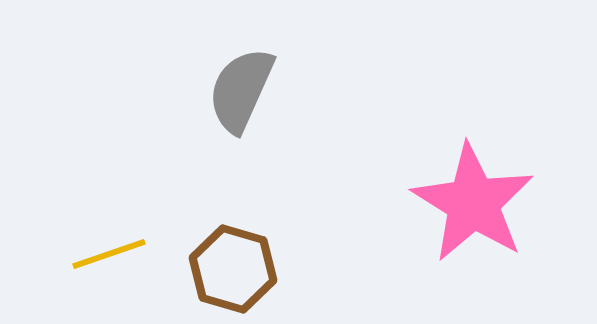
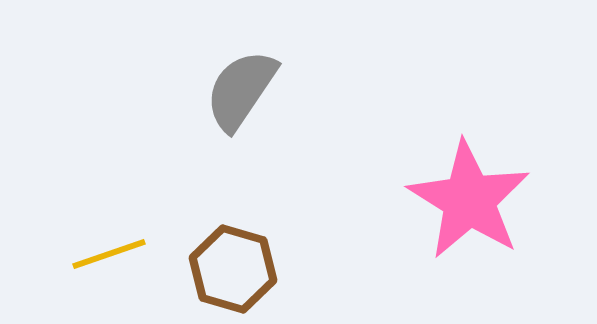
gray semicircle: rotated 10 degrees clockwise
pink star: moved 4 px left, 3 px up
